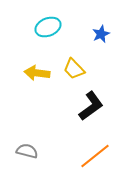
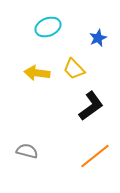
blue star: moved 3 px left, 4 px down
